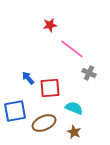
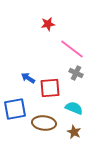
red star: moved 2 px left, 1 px up
gray cross: moved 13 px left
blue arrow: rotated 16 degrees counterclockwise
blue square: moved 2 px up
brown ellipse: rotated 30 degrees clockwise
